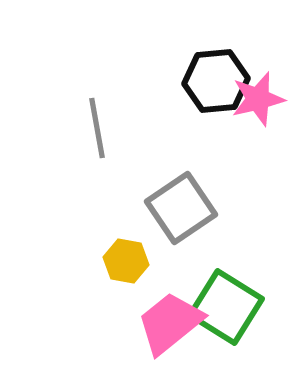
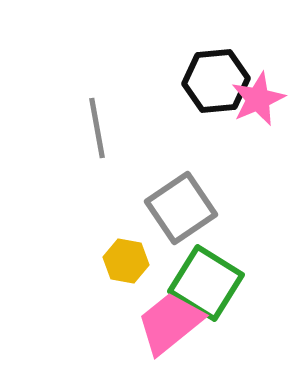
pink star: rotated 10 degrees counterclockwise
green square: moved 20 px left, 24 px up
